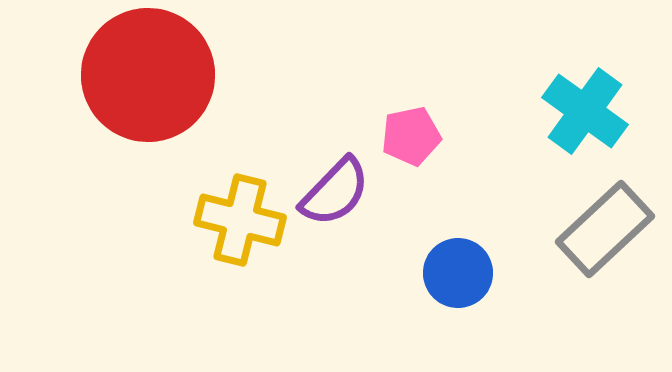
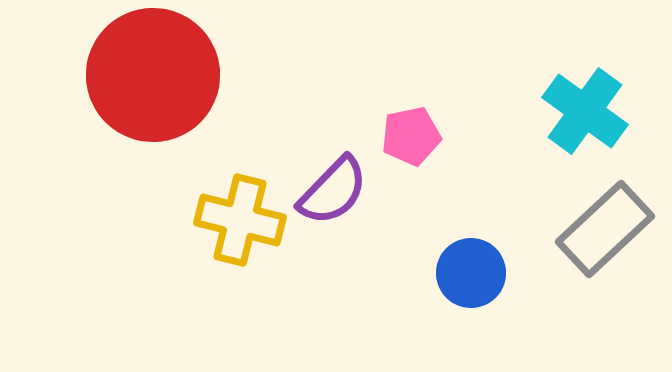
red circle: moved 5 px right
purple semicircle: moved 2 px left, 1 px up
blue circle: moved 13 px right
